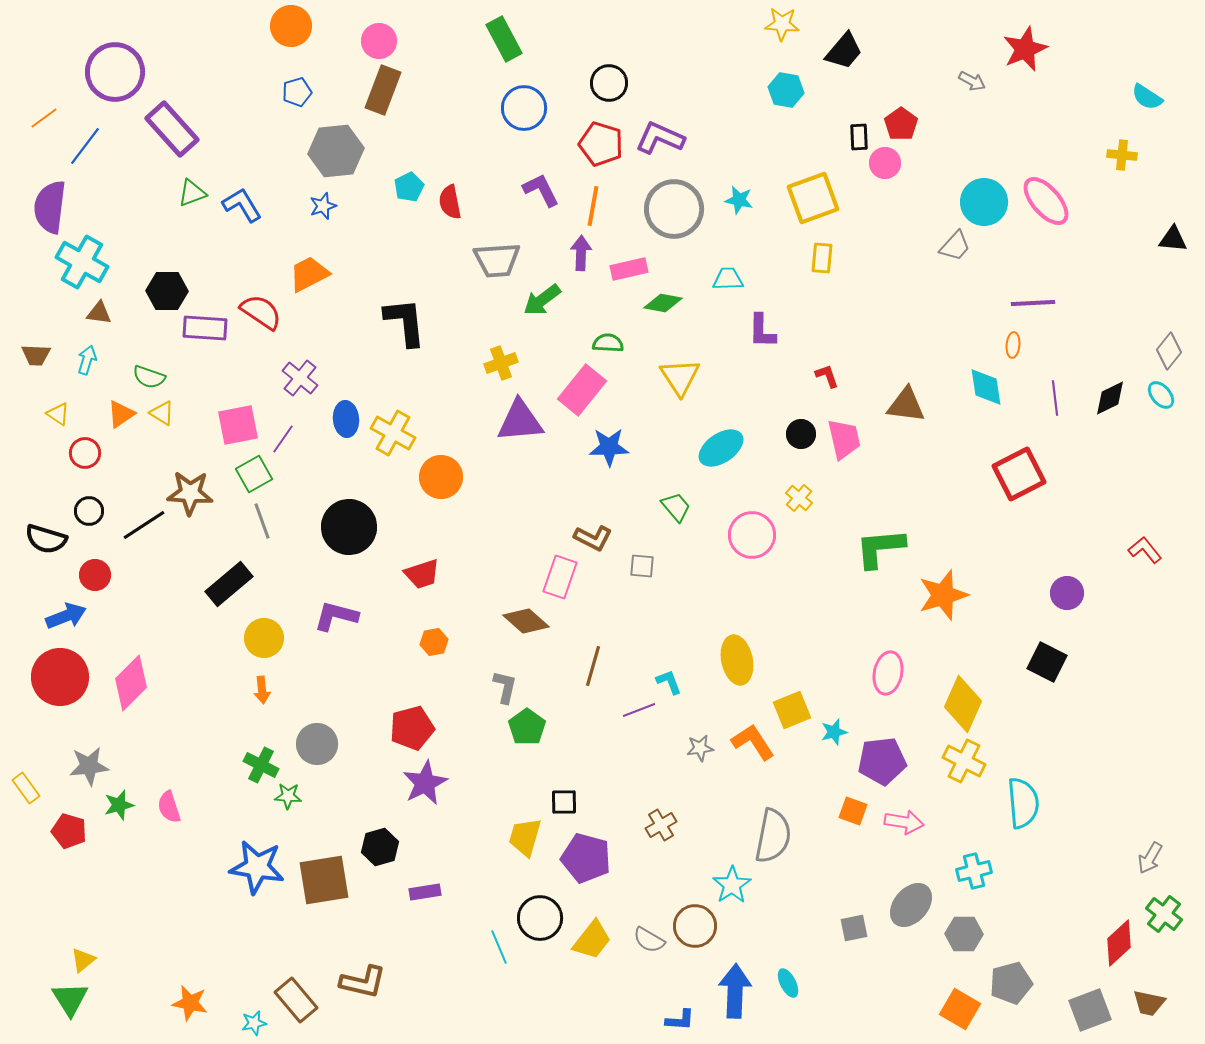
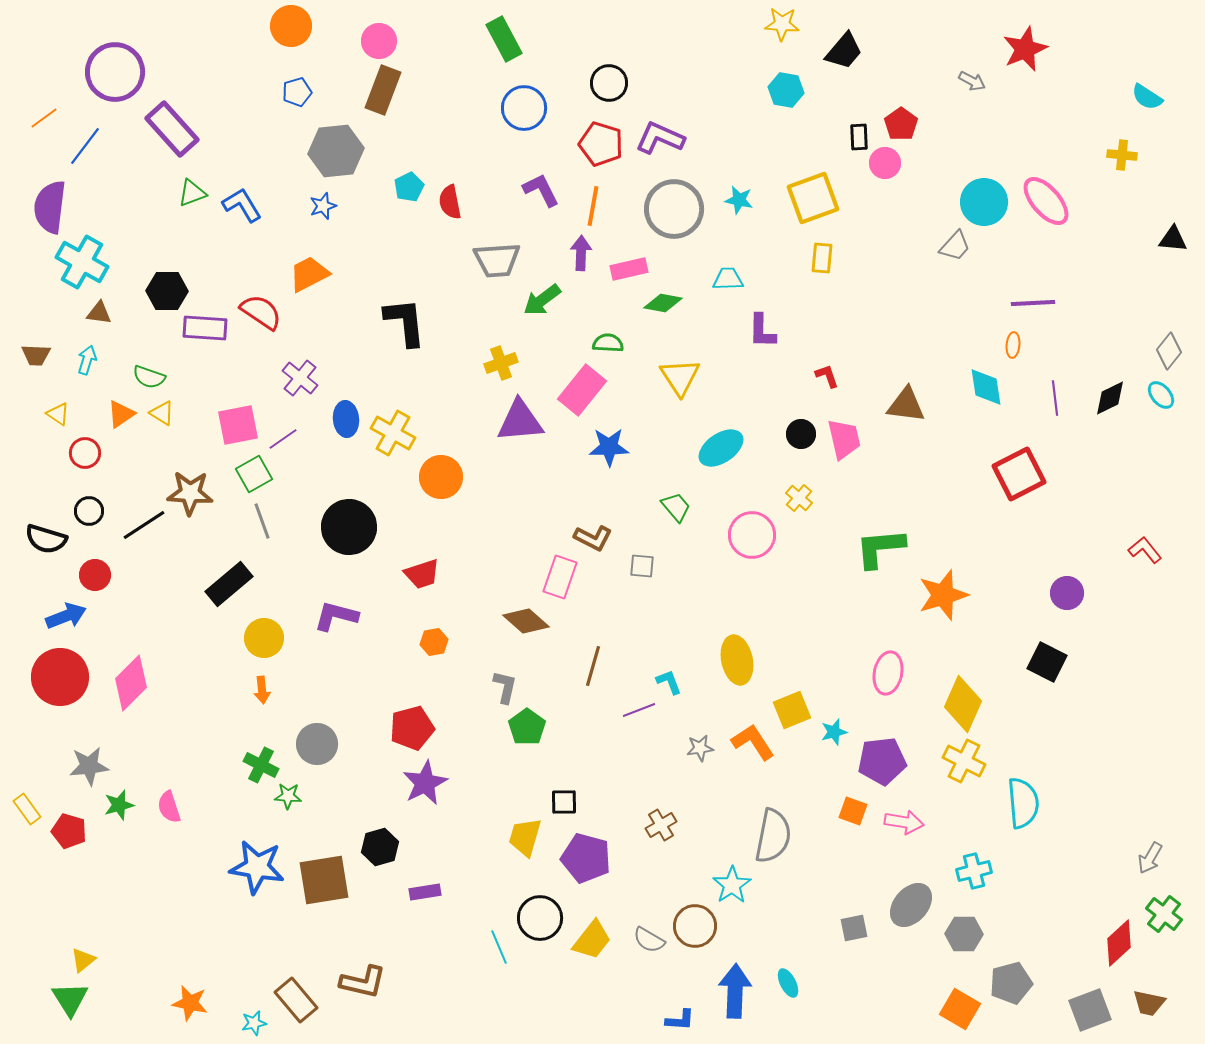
purple line at (283, 439): rotated 20 degrees clockwise
yellow rectangle at (26, 788): moved 1 px right, 21 px down
